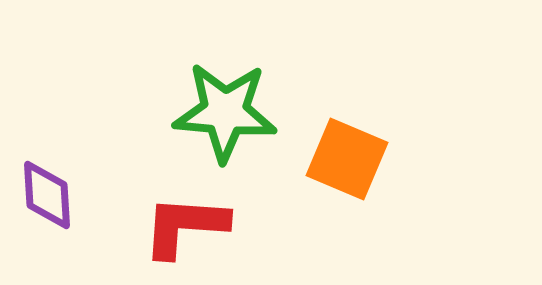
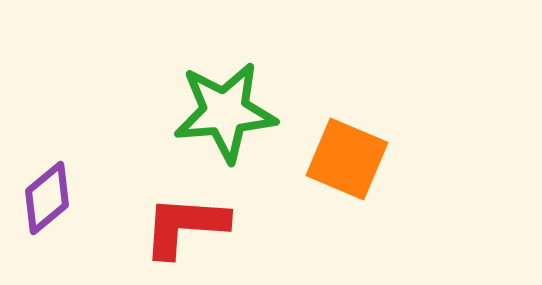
green star: rotated 10 degrees counterclockwise
purple diamond: moved 3 px down; rotated 54 degrees clockwise
